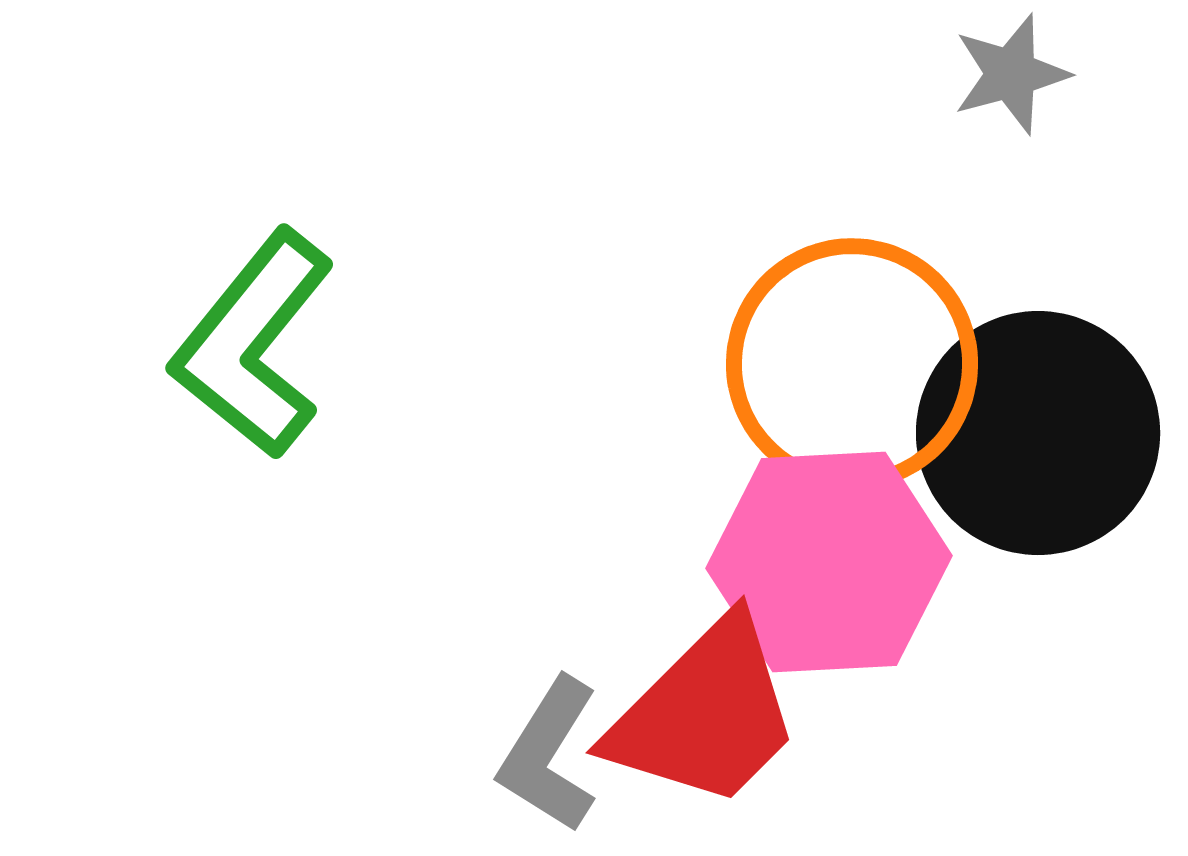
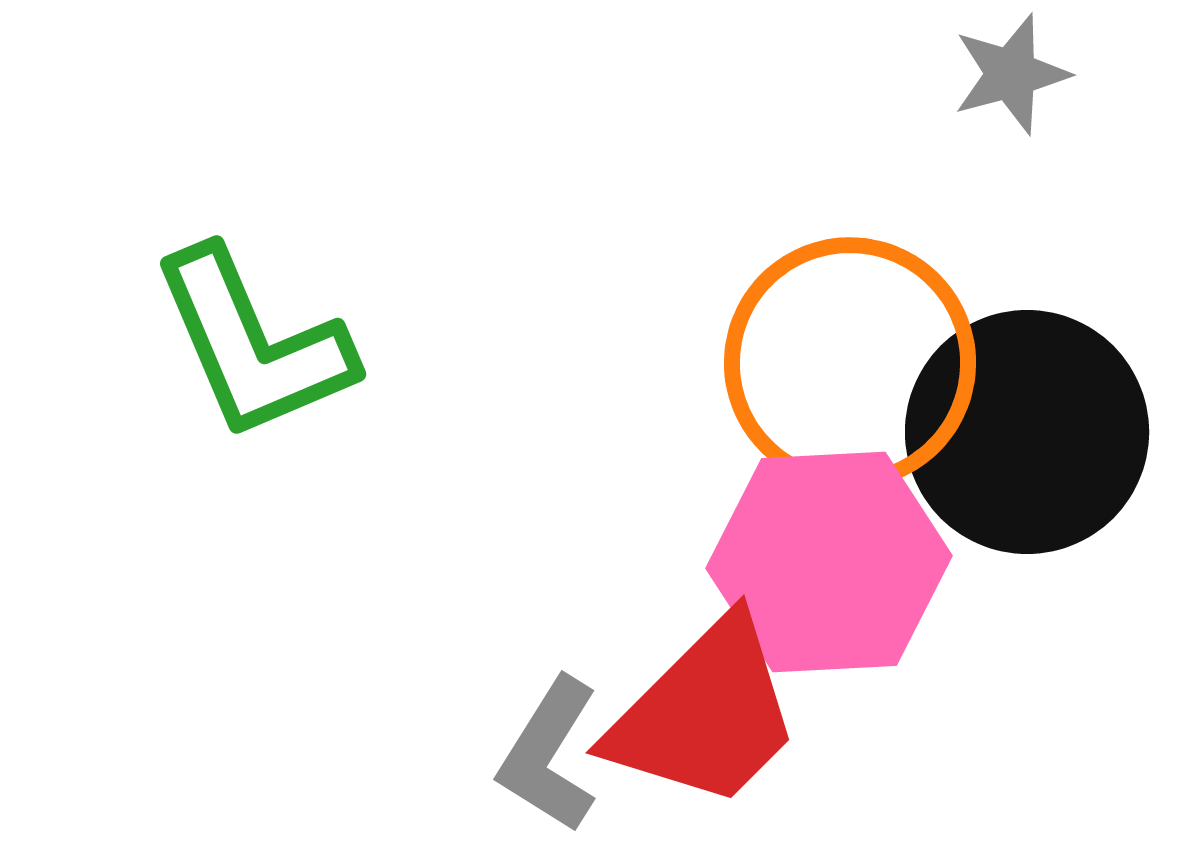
green L-shape: rotated 62 degrees counterclockwise
orange circle: moved 2 px left, 1 px up
black circle: moved 11 px left, 1 px up
